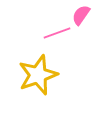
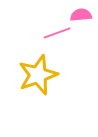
pink semicircle: rotated 50 degrees clockwise
